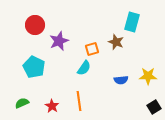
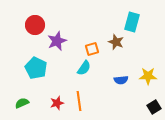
purple star: moved 2 px left
cyan pentagon: moved 2 px right, 1 px down
red star: moved 5 px right, 3 px up; rotated 24 degrees clockwise
